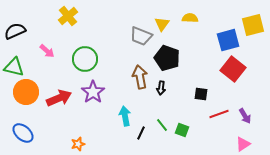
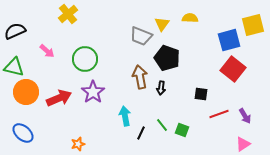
yellow cross: moved 2 px up
blue square: moved 1 px right
